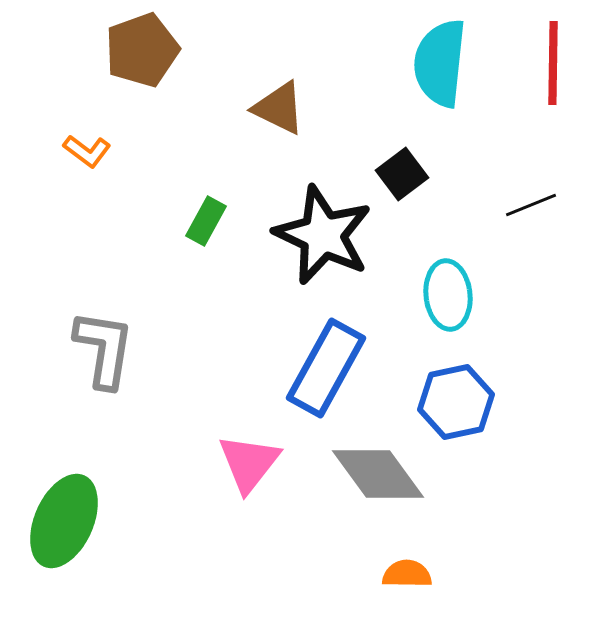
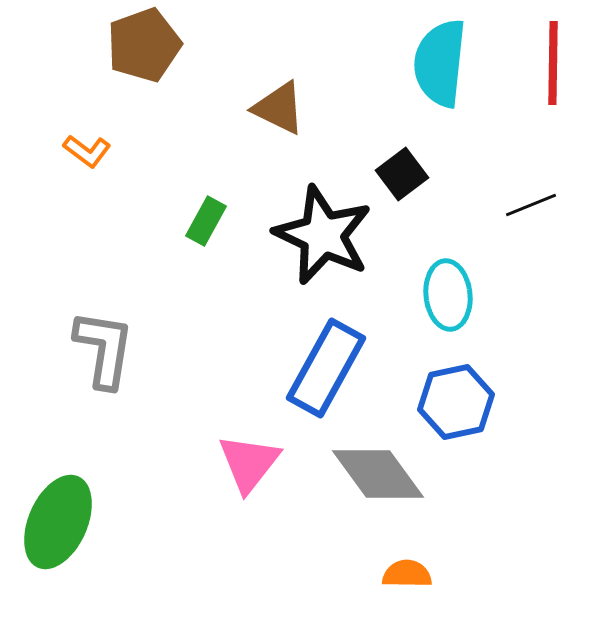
brown pentagon: moved 2 px right, 5 px up
green ellipse: moved 6 px left, 1 px down
